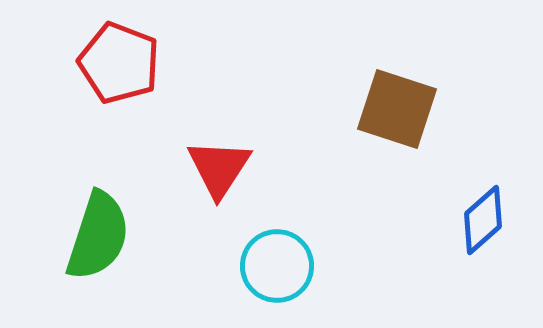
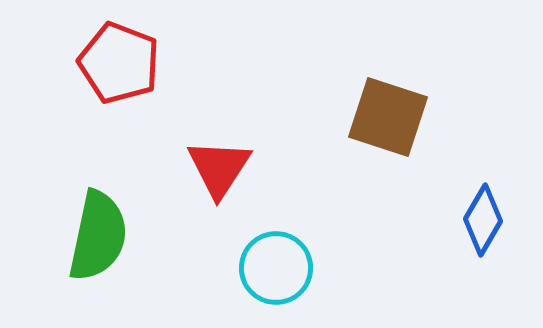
brown square: moved 9 px left, 8 px down
blue diamond: rotated 18 degrees counterclockwise
green semicircle: rotated 6 degrees counterclockwise
cyan circle: moved 1 px left, 2 px down
